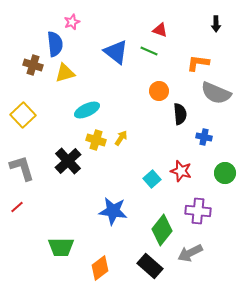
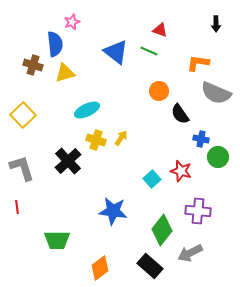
black semicircle: rotated 150 degrees clockwise
blue cross: moved 3 px left, 2 px down
green circle: moved 7 px left, 16 px up
red line: rotated 56 degrees counterclockwise
green trapezoid: moved 4 px left, 7 px up
